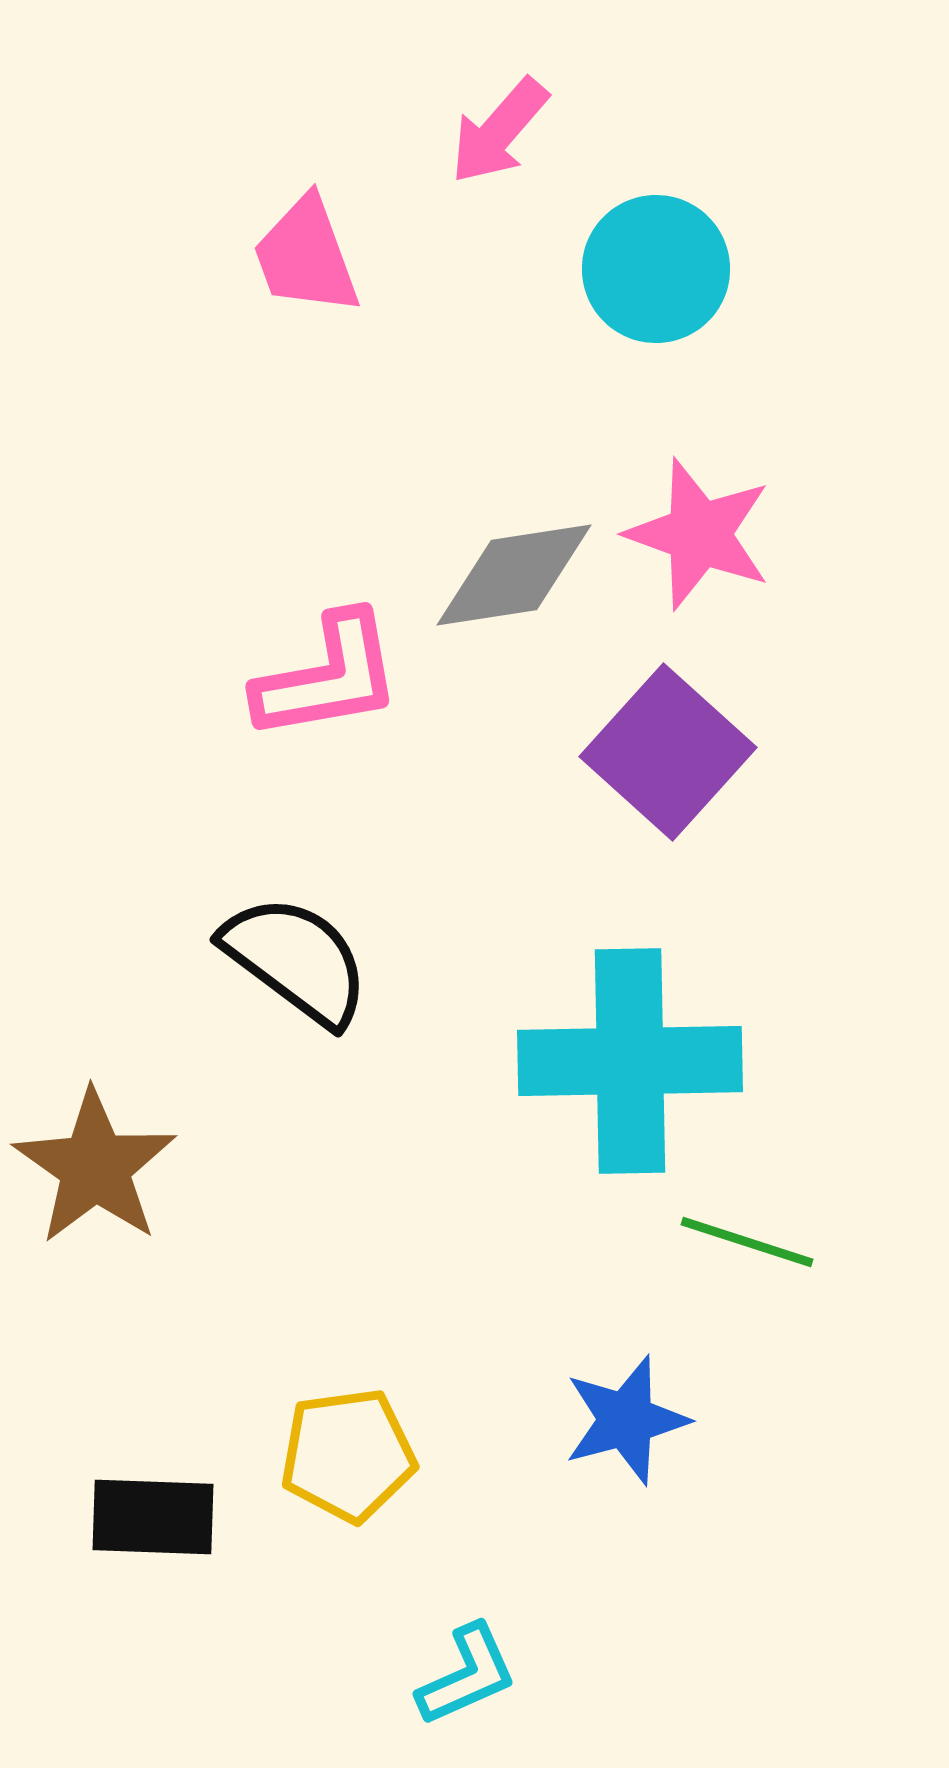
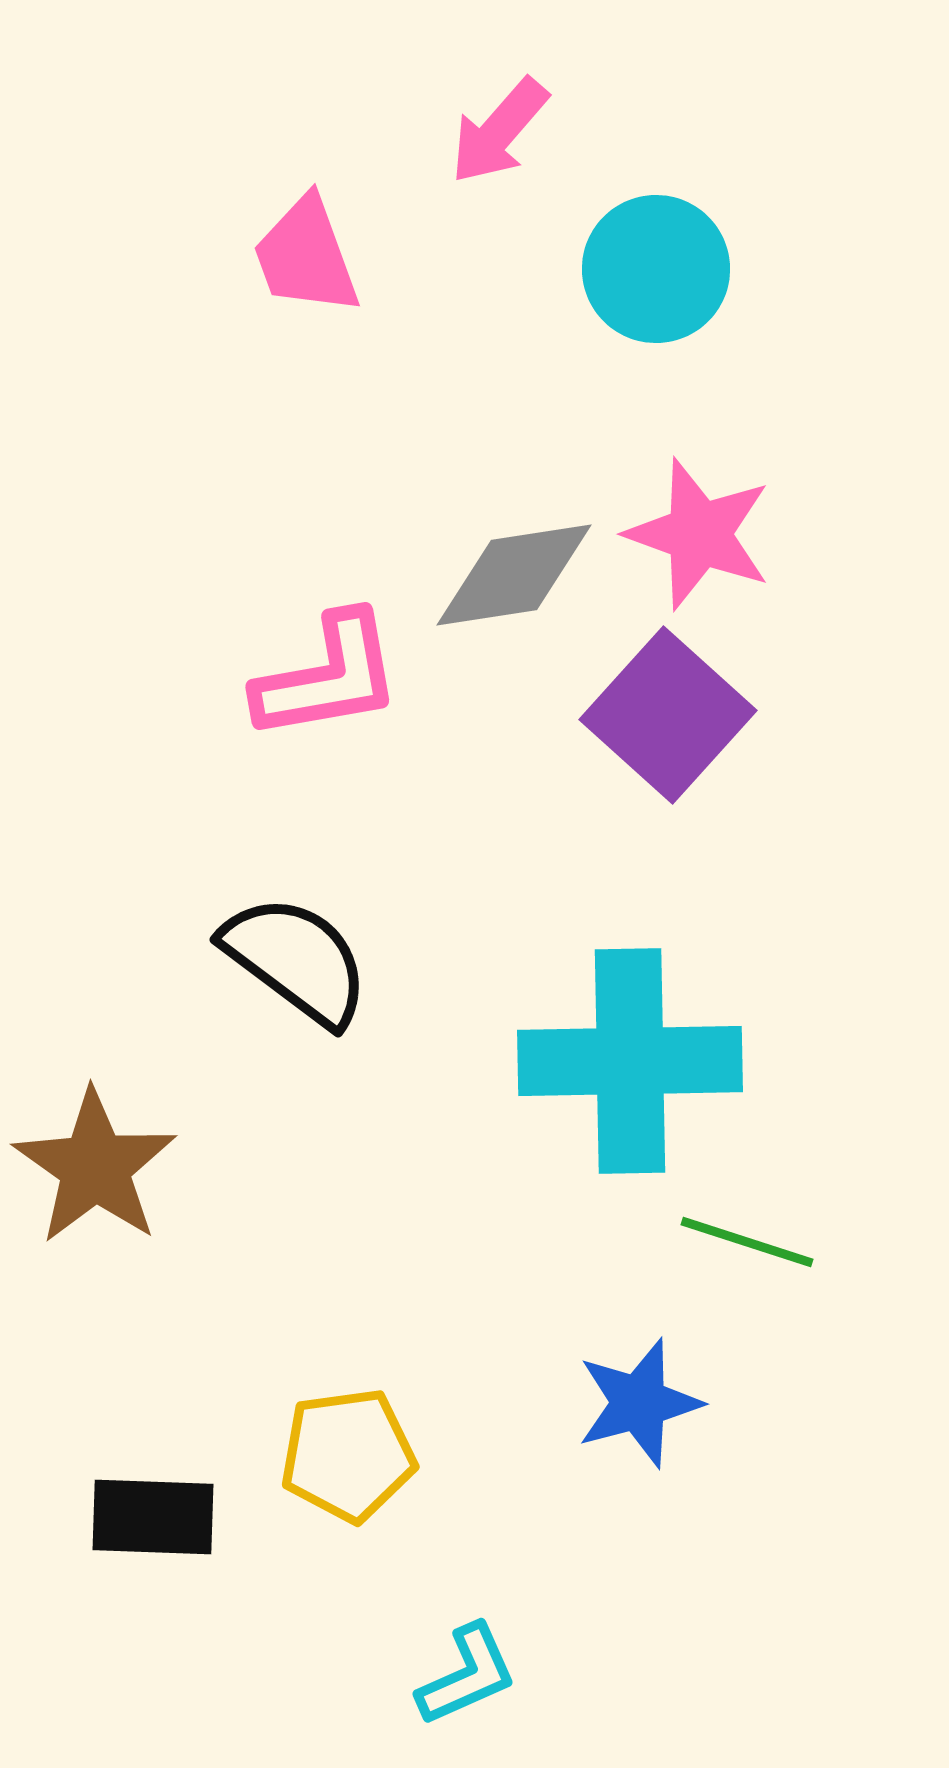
purple square: moved 37 px up
blue star: moved 13 px right, 17 px up
